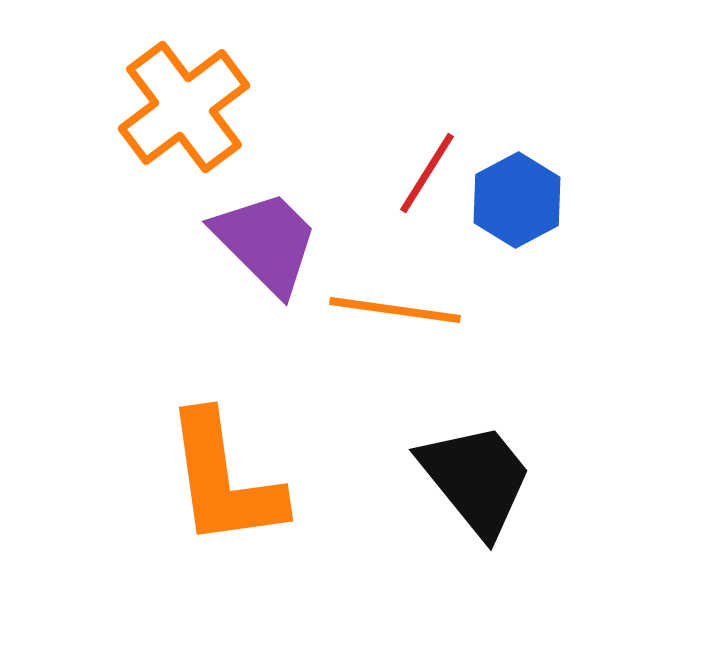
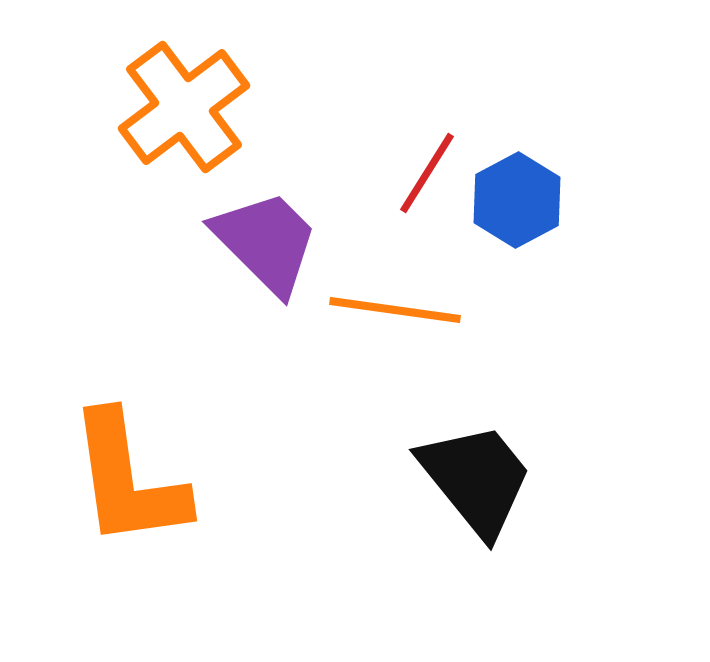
orange L-shape: moved 96 px left
